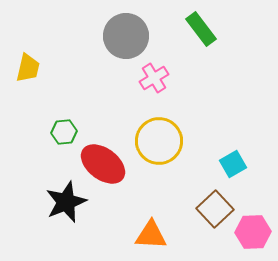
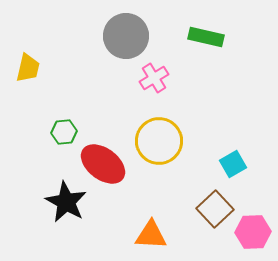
green rectangle: moved 5 px right, 8 px down; rotated 40 degrees counterclockwise
black star: rotated 21 degrees counterclockwise
